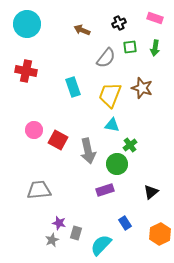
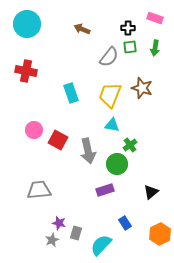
black cross: moved 9 px right, 5 px down; rotated 24 degrees clockwise
brown arrow: moved 1 px up
gray semicircle: moved 3 px right, 1 px up
cyan rectangle: moved 2 px left, 6 px down
